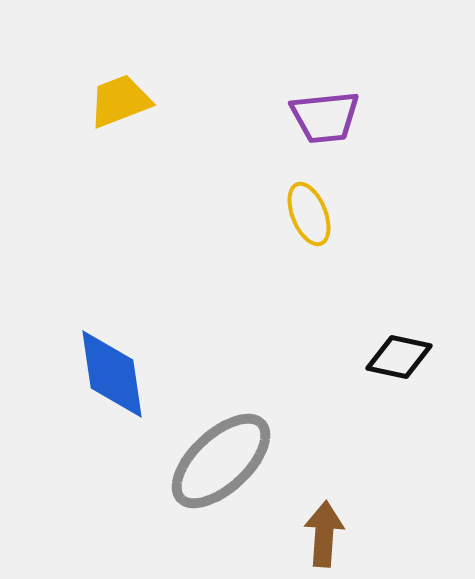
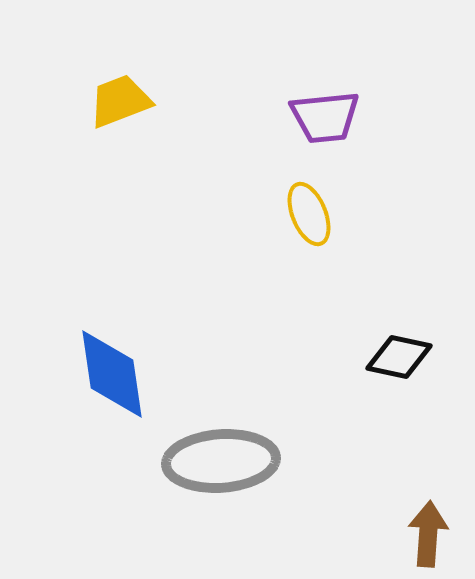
gray ellipse: rotated 39 degrees clockwise
brown arrow: moved 104 px right
